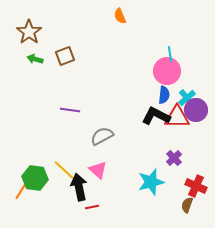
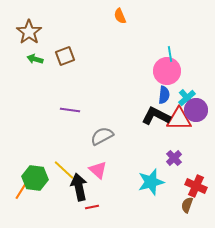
red triangle: moved 2 px right, 2 px down
